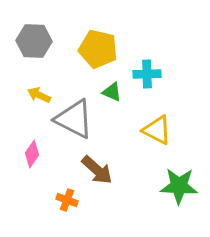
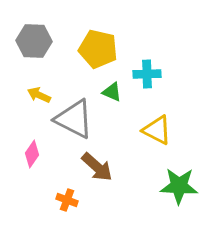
brown arrow: moved 3 px up
